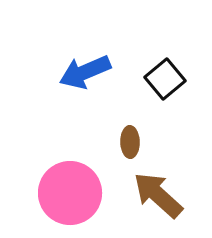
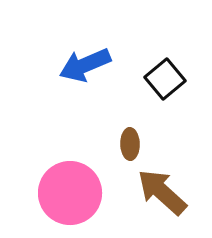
blue arrow: moved 7 px up
brown ellipse: moved 2 px down
brown arrow: moved 4 px right, 3 px up
